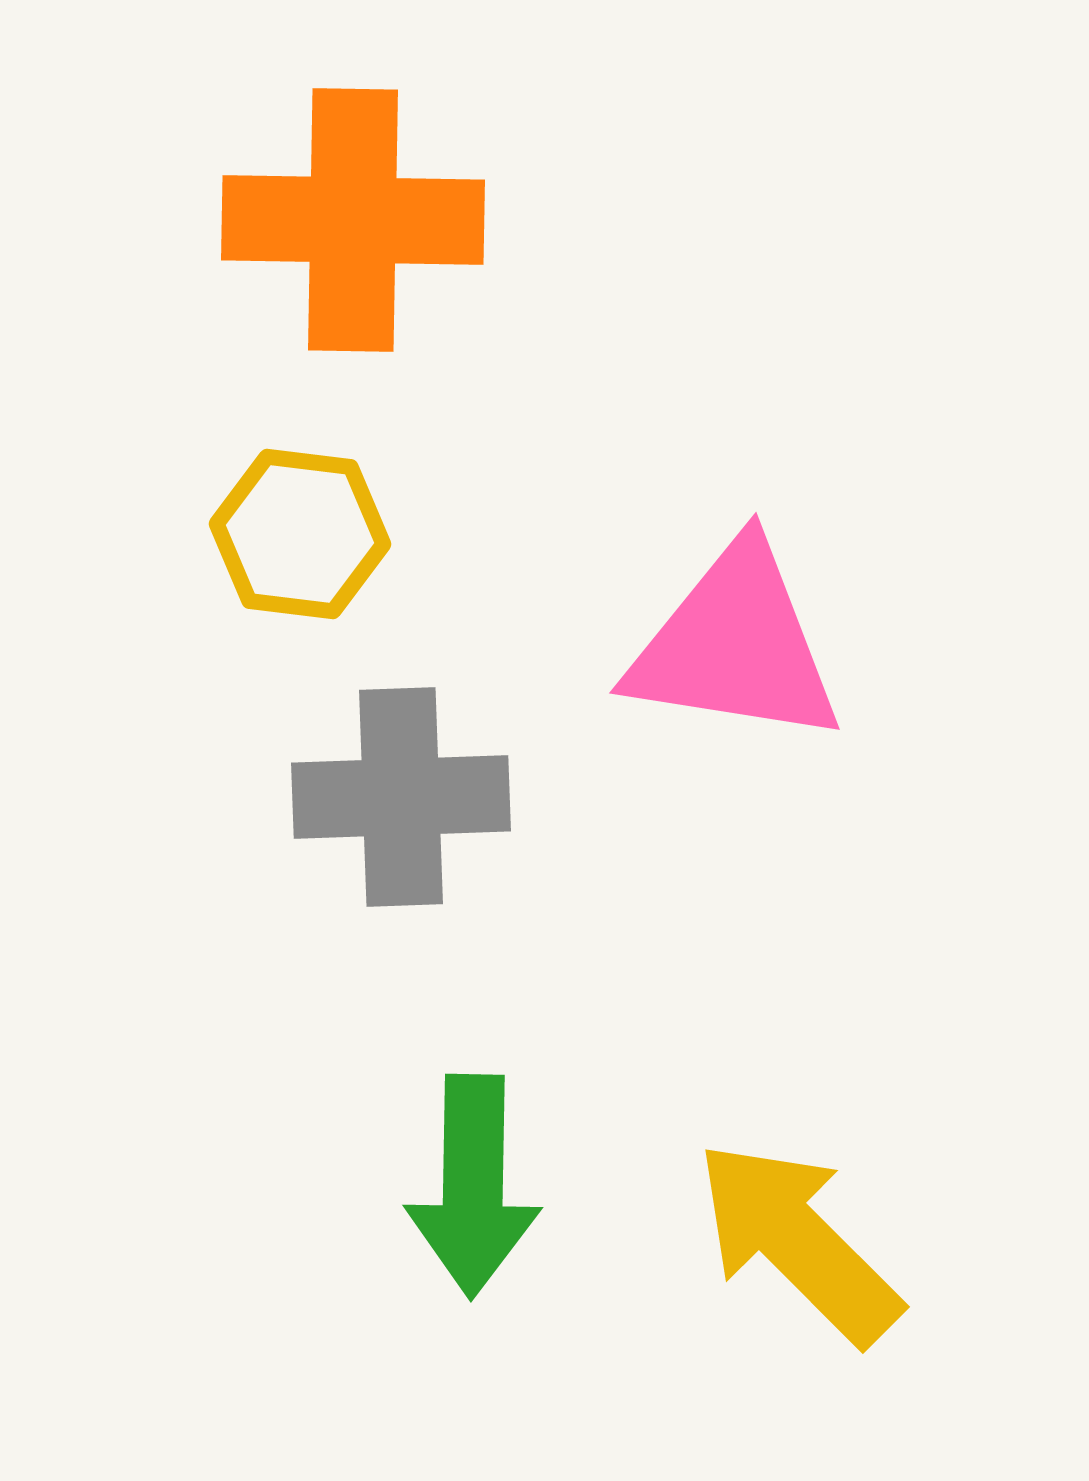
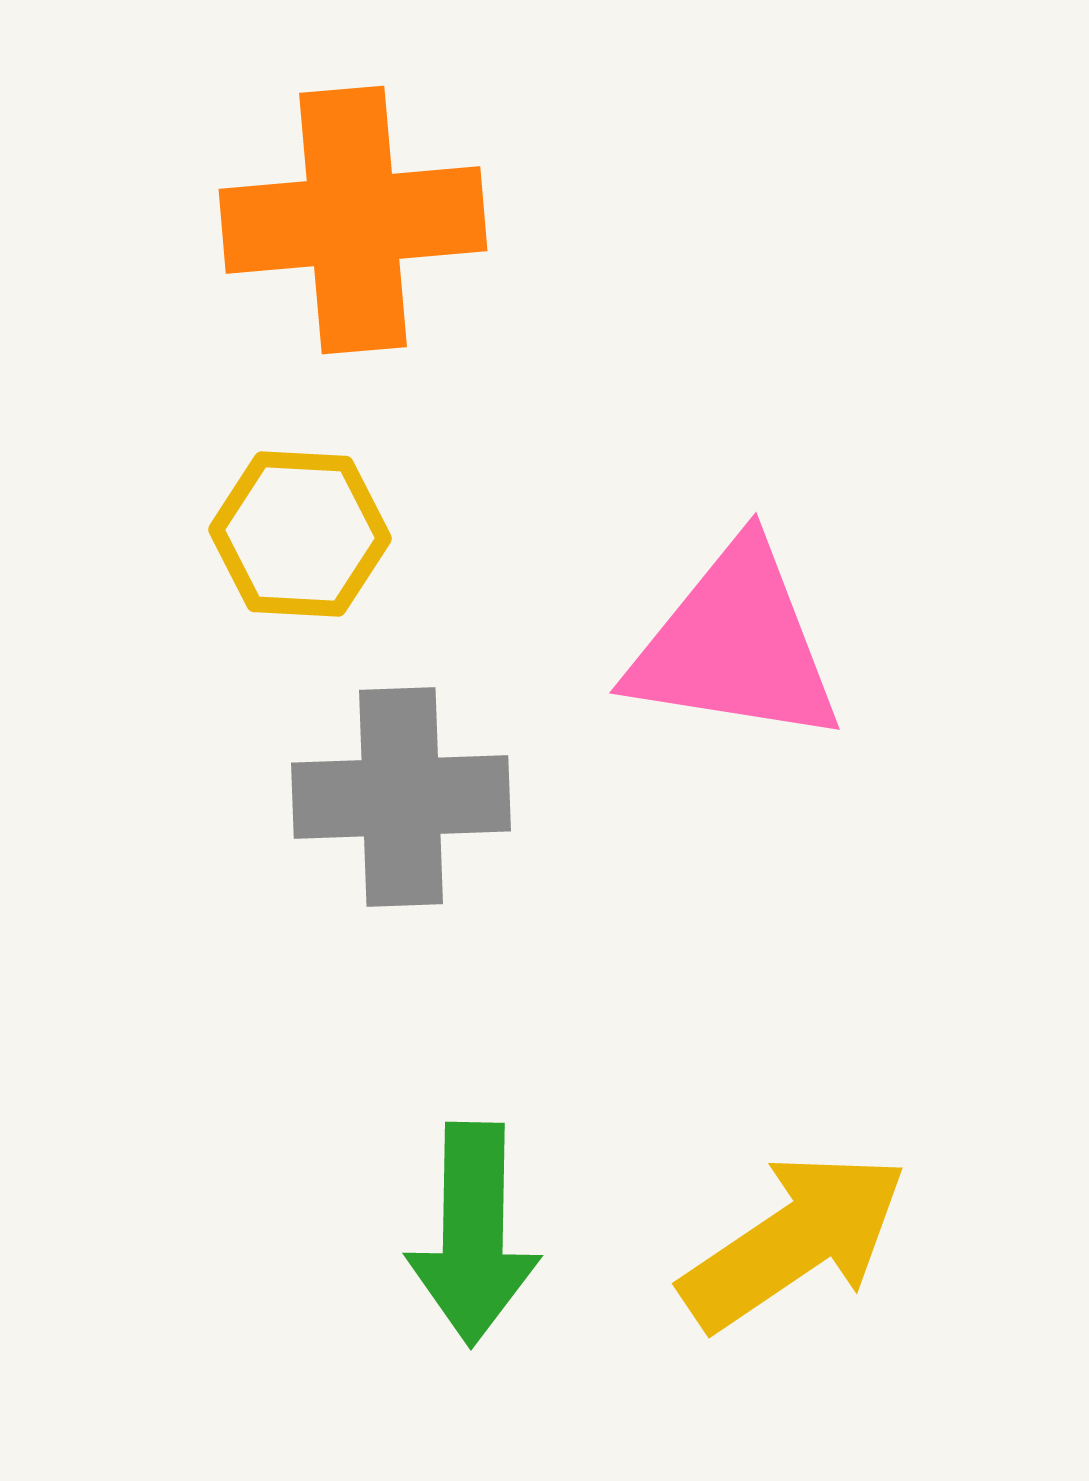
orange cross: rotated 6 degrees counterclockwise
yellow hexagon: rotated 4 degrees counterclockwise
green arrow: moved 48 px down
yellow arrow: moved 4 px left, 1 px up; rotated 101 degrees clockwise
